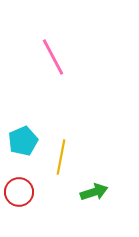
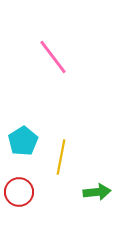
pink line: rotated 9 degrees counterclockwise
cyan pentagon: rotated 8 degrees counterclockwise
green arrow: moved 3 px right; rotated 12 degrees clockwise
